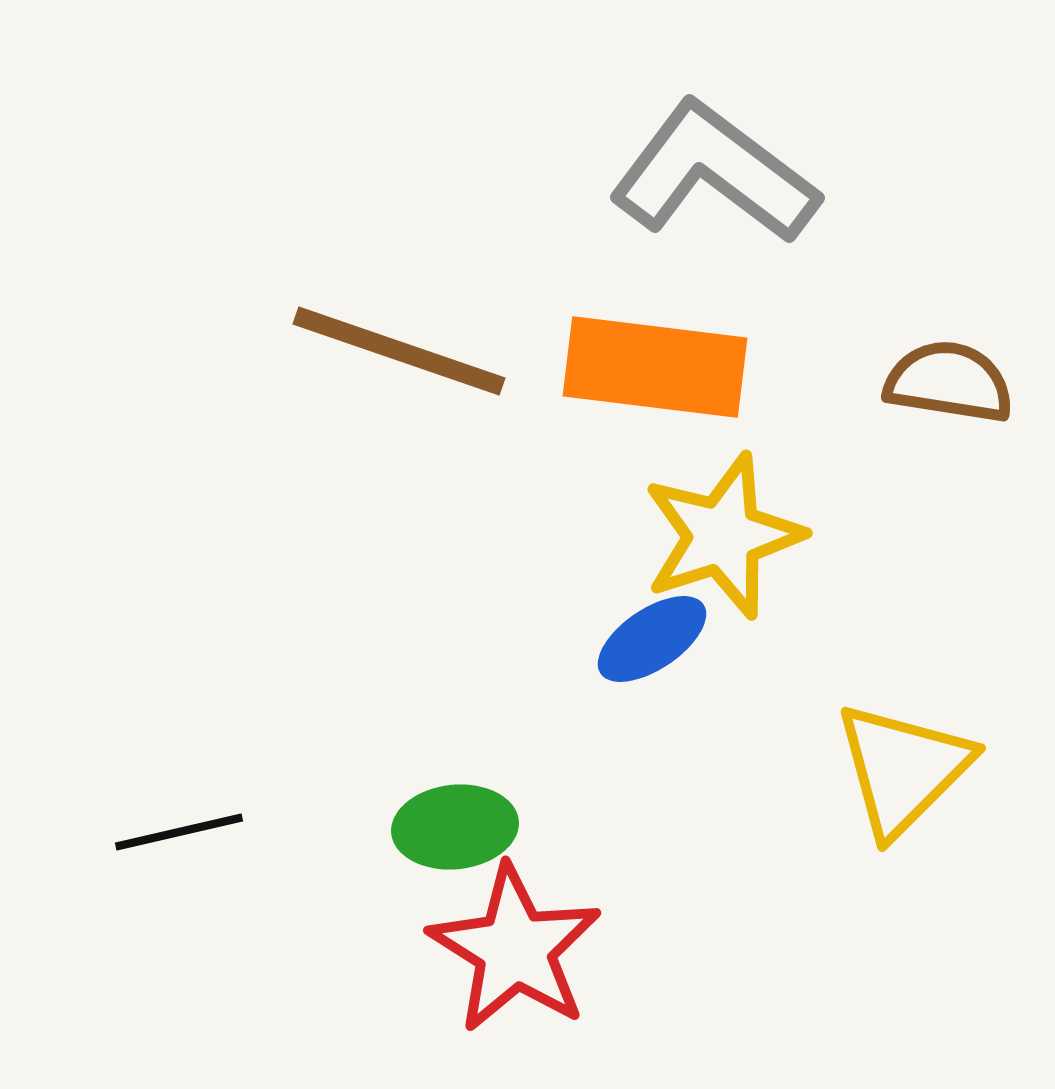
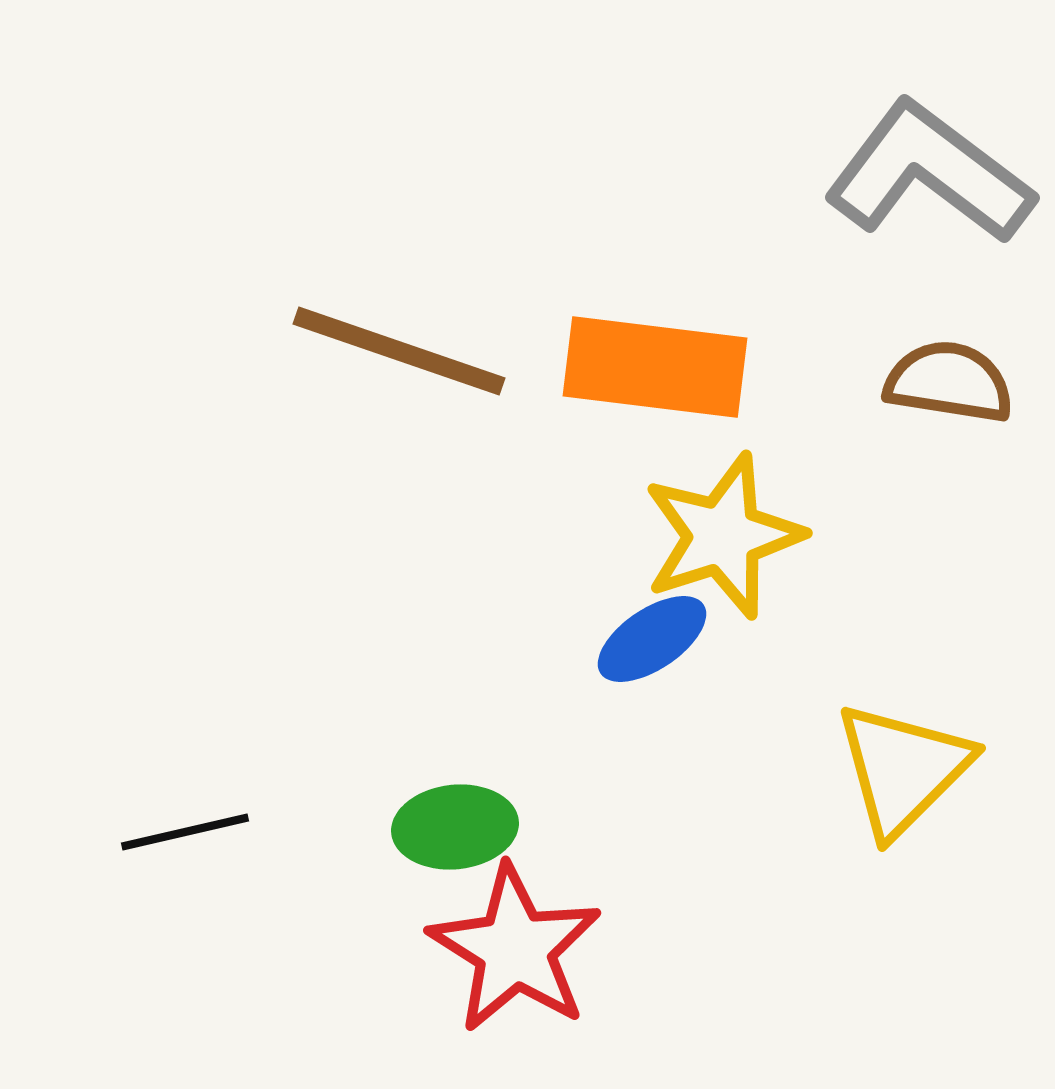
gray L-shape: moved 215 px right
black line: moved 6 px right
